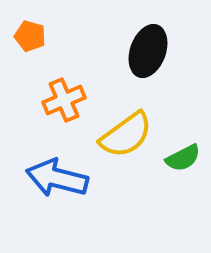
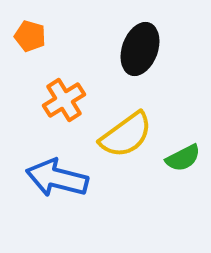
black ellipse: moved 8 px left, 2 px up
orange cross: rotated 9 degrees counterclockwise
